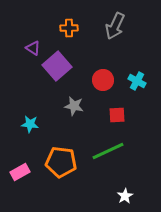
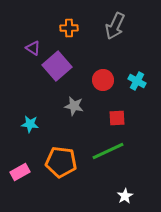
red square: moved 3 px down
